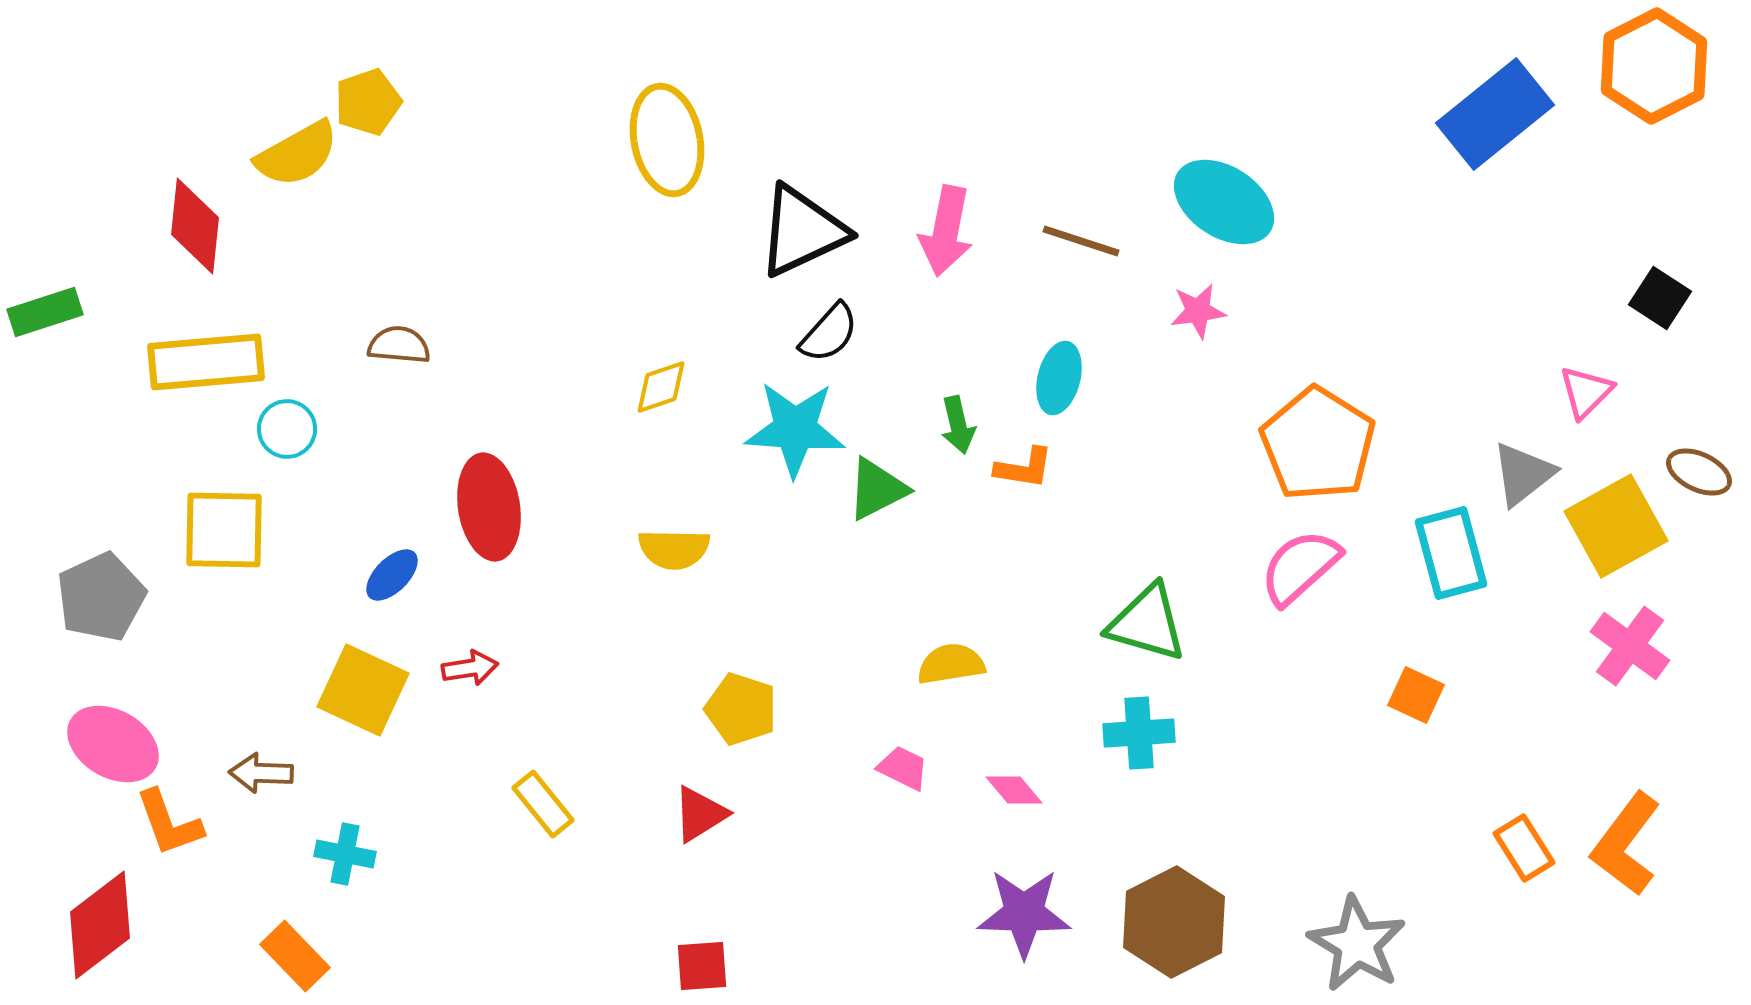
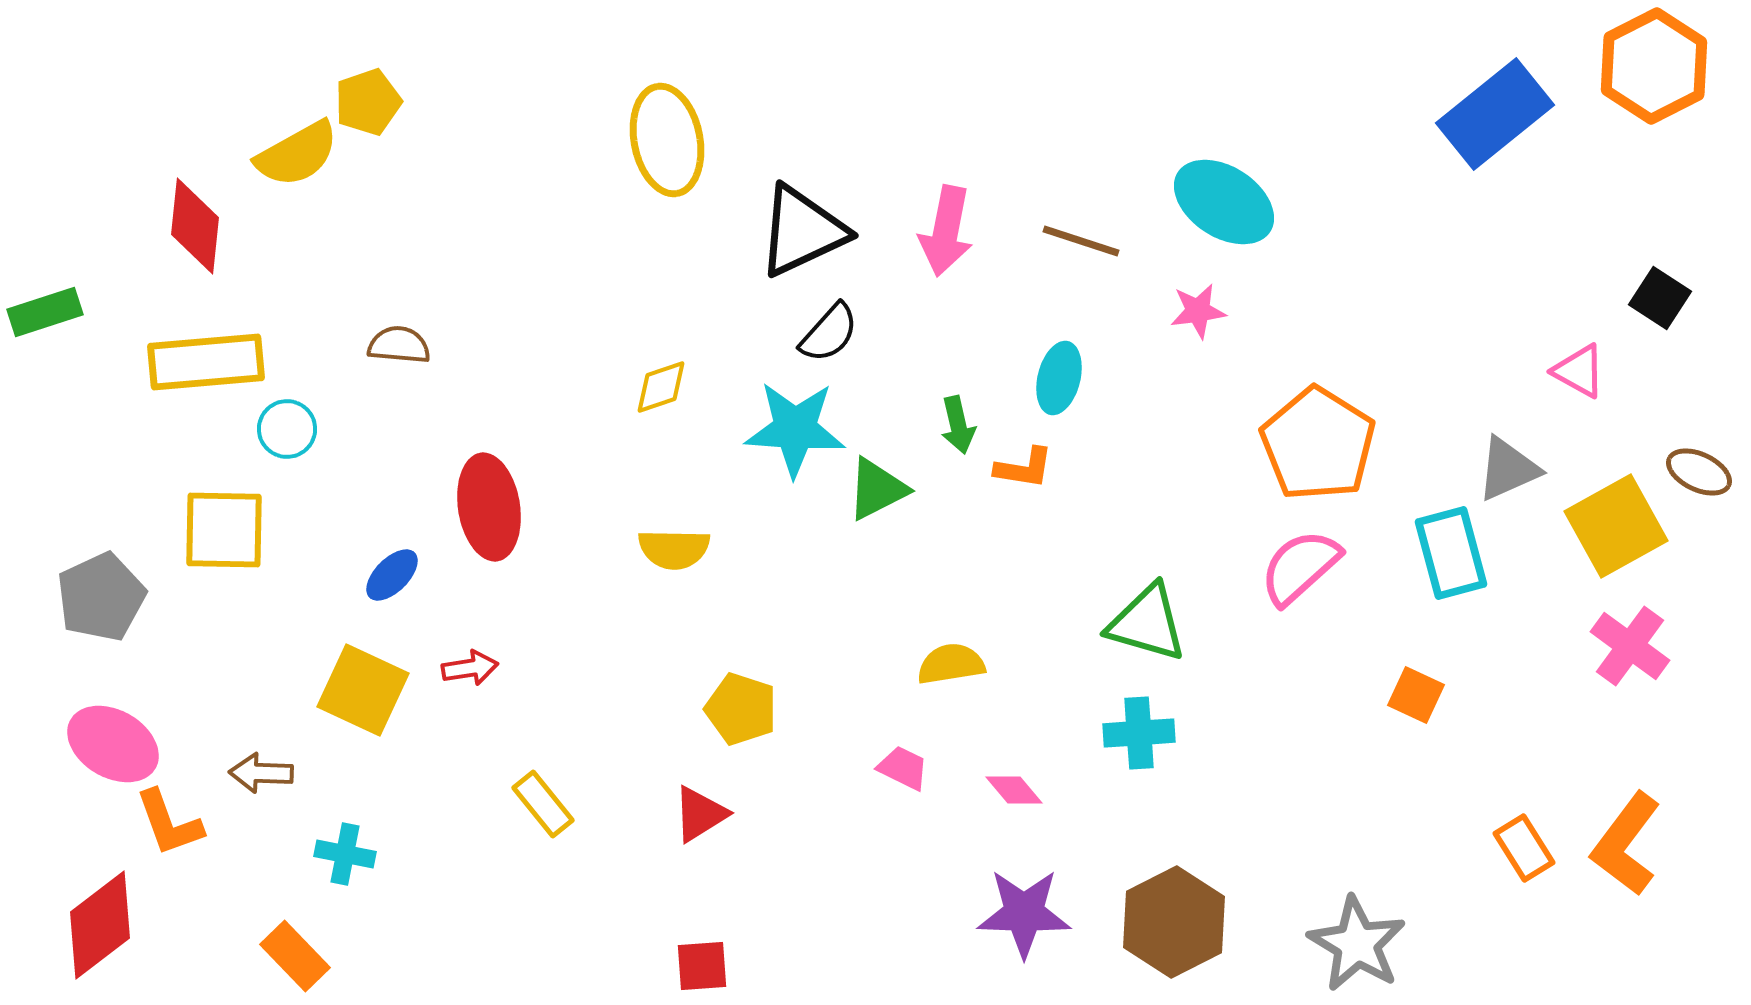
pink triangle at (1586, 392): moved 7 px left, 21 px up; rotated 46 degrees counterclockwise
gray triangle at (1523, 474): moved 15 px left, 5 px up; rotated 14 degrees clockwise
